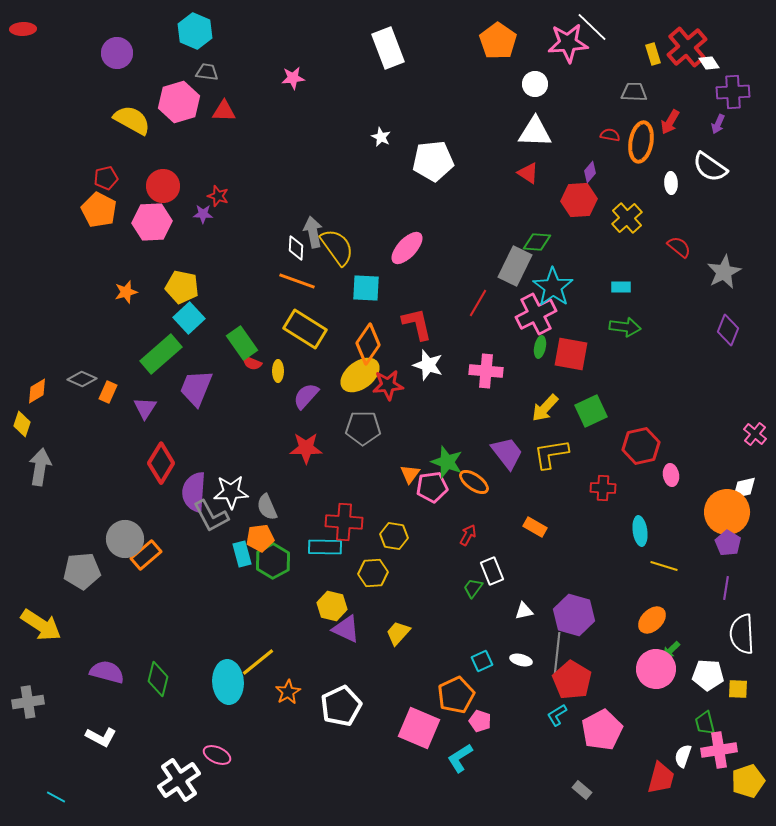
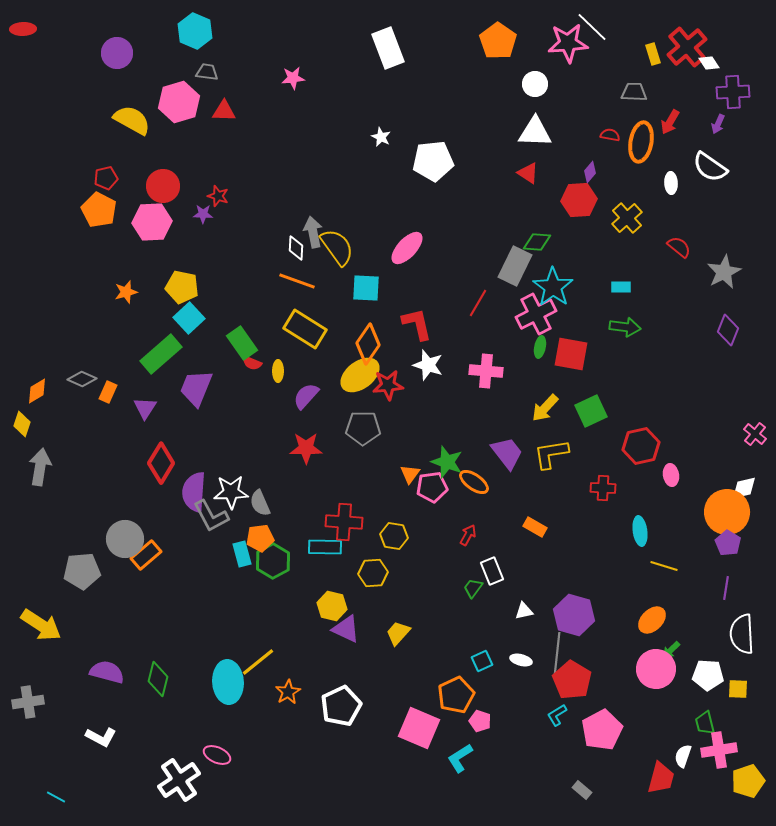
gray semicircle at (267, 507): moved 7 px left, 4 px up
